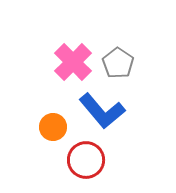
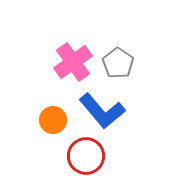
pink cross: rotated 9 degrees clockwise
orange circle: moved 7 px up
red circle: moved 4 px up
